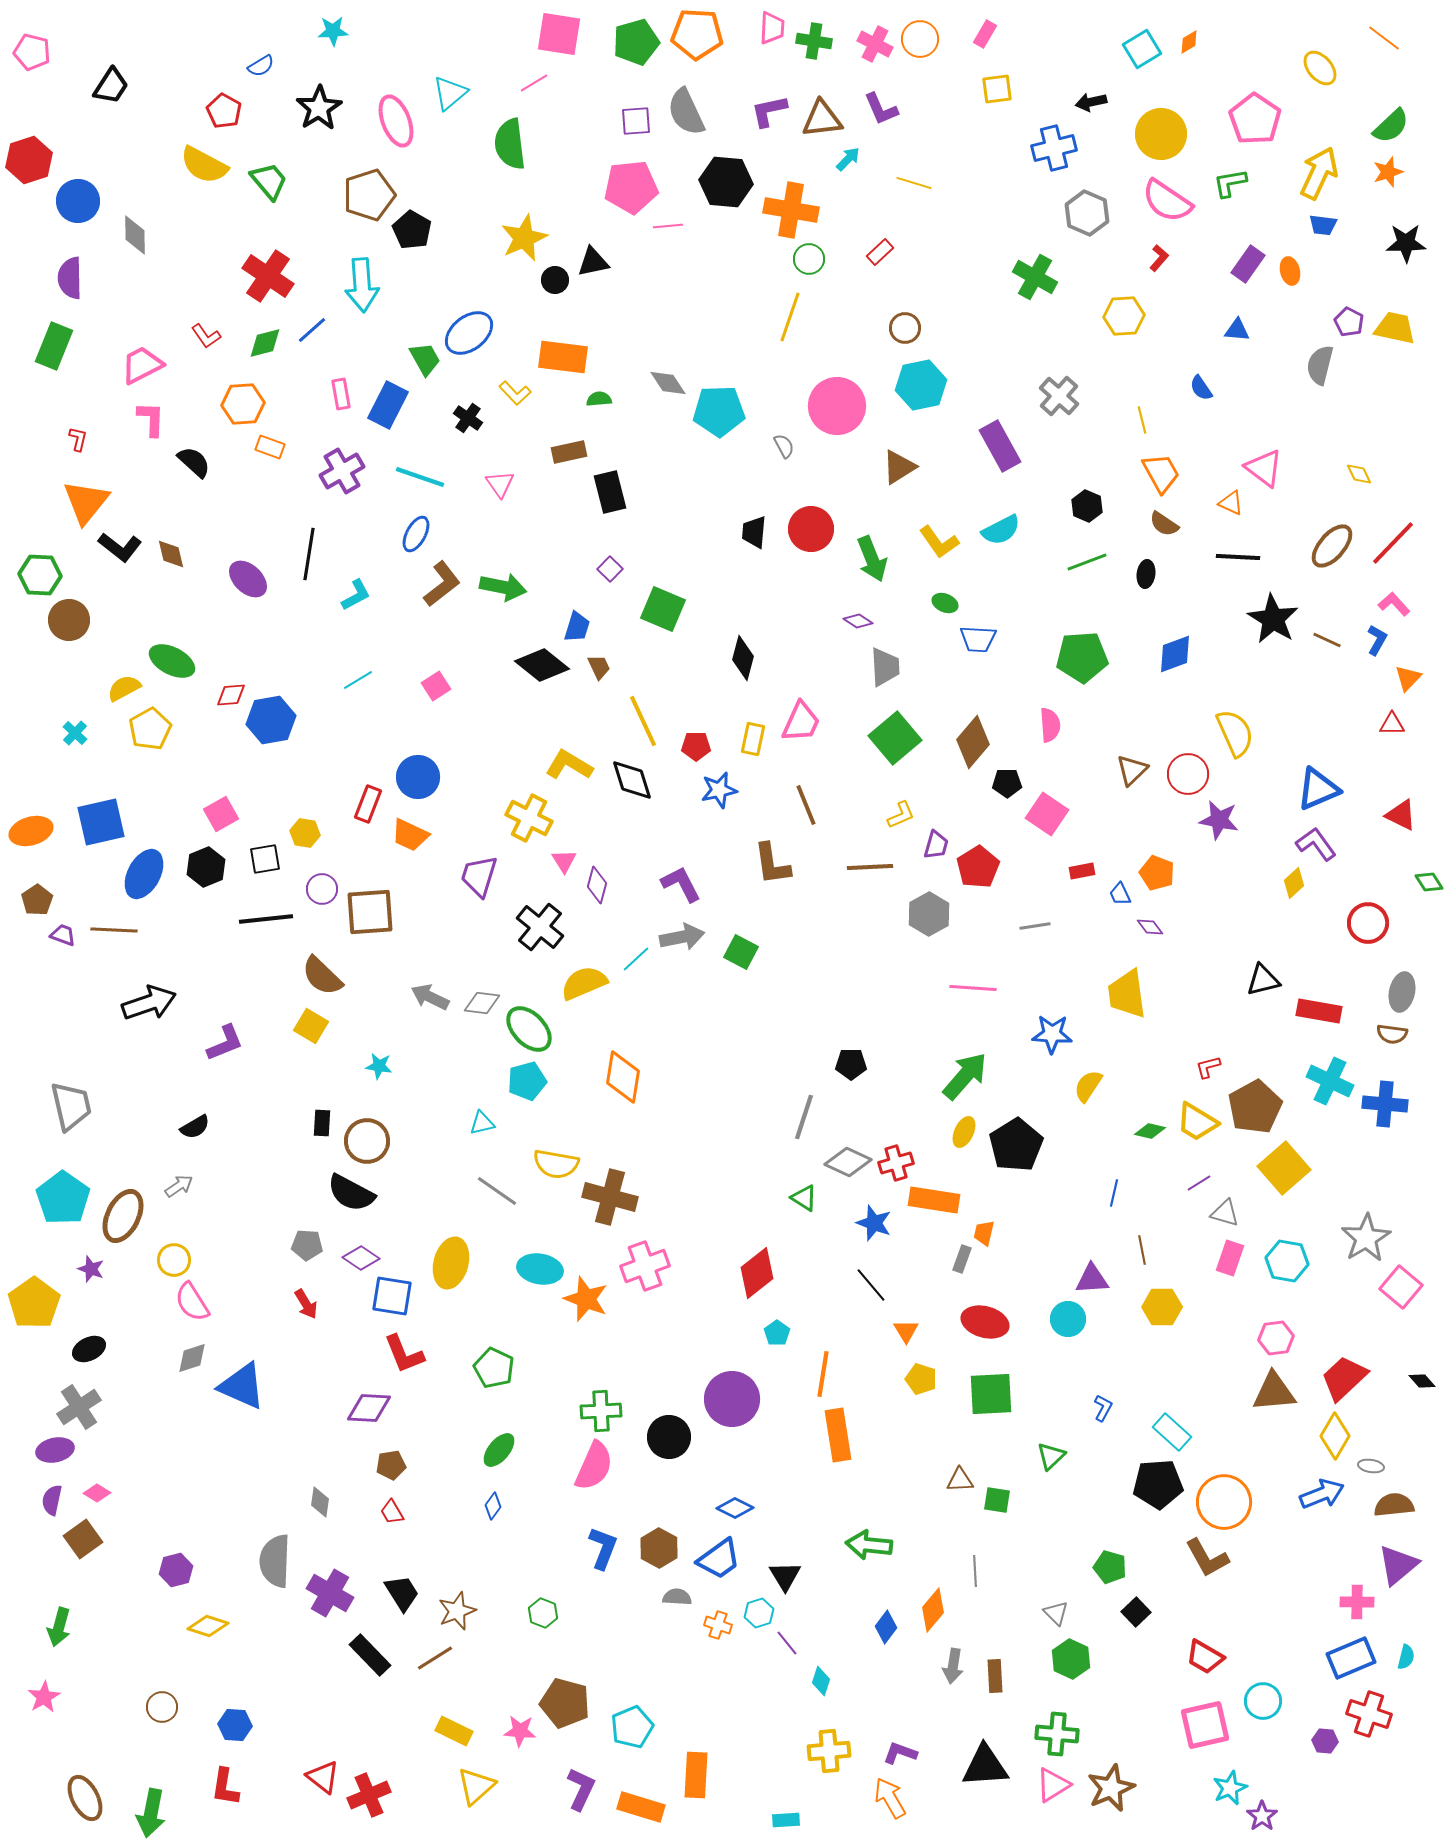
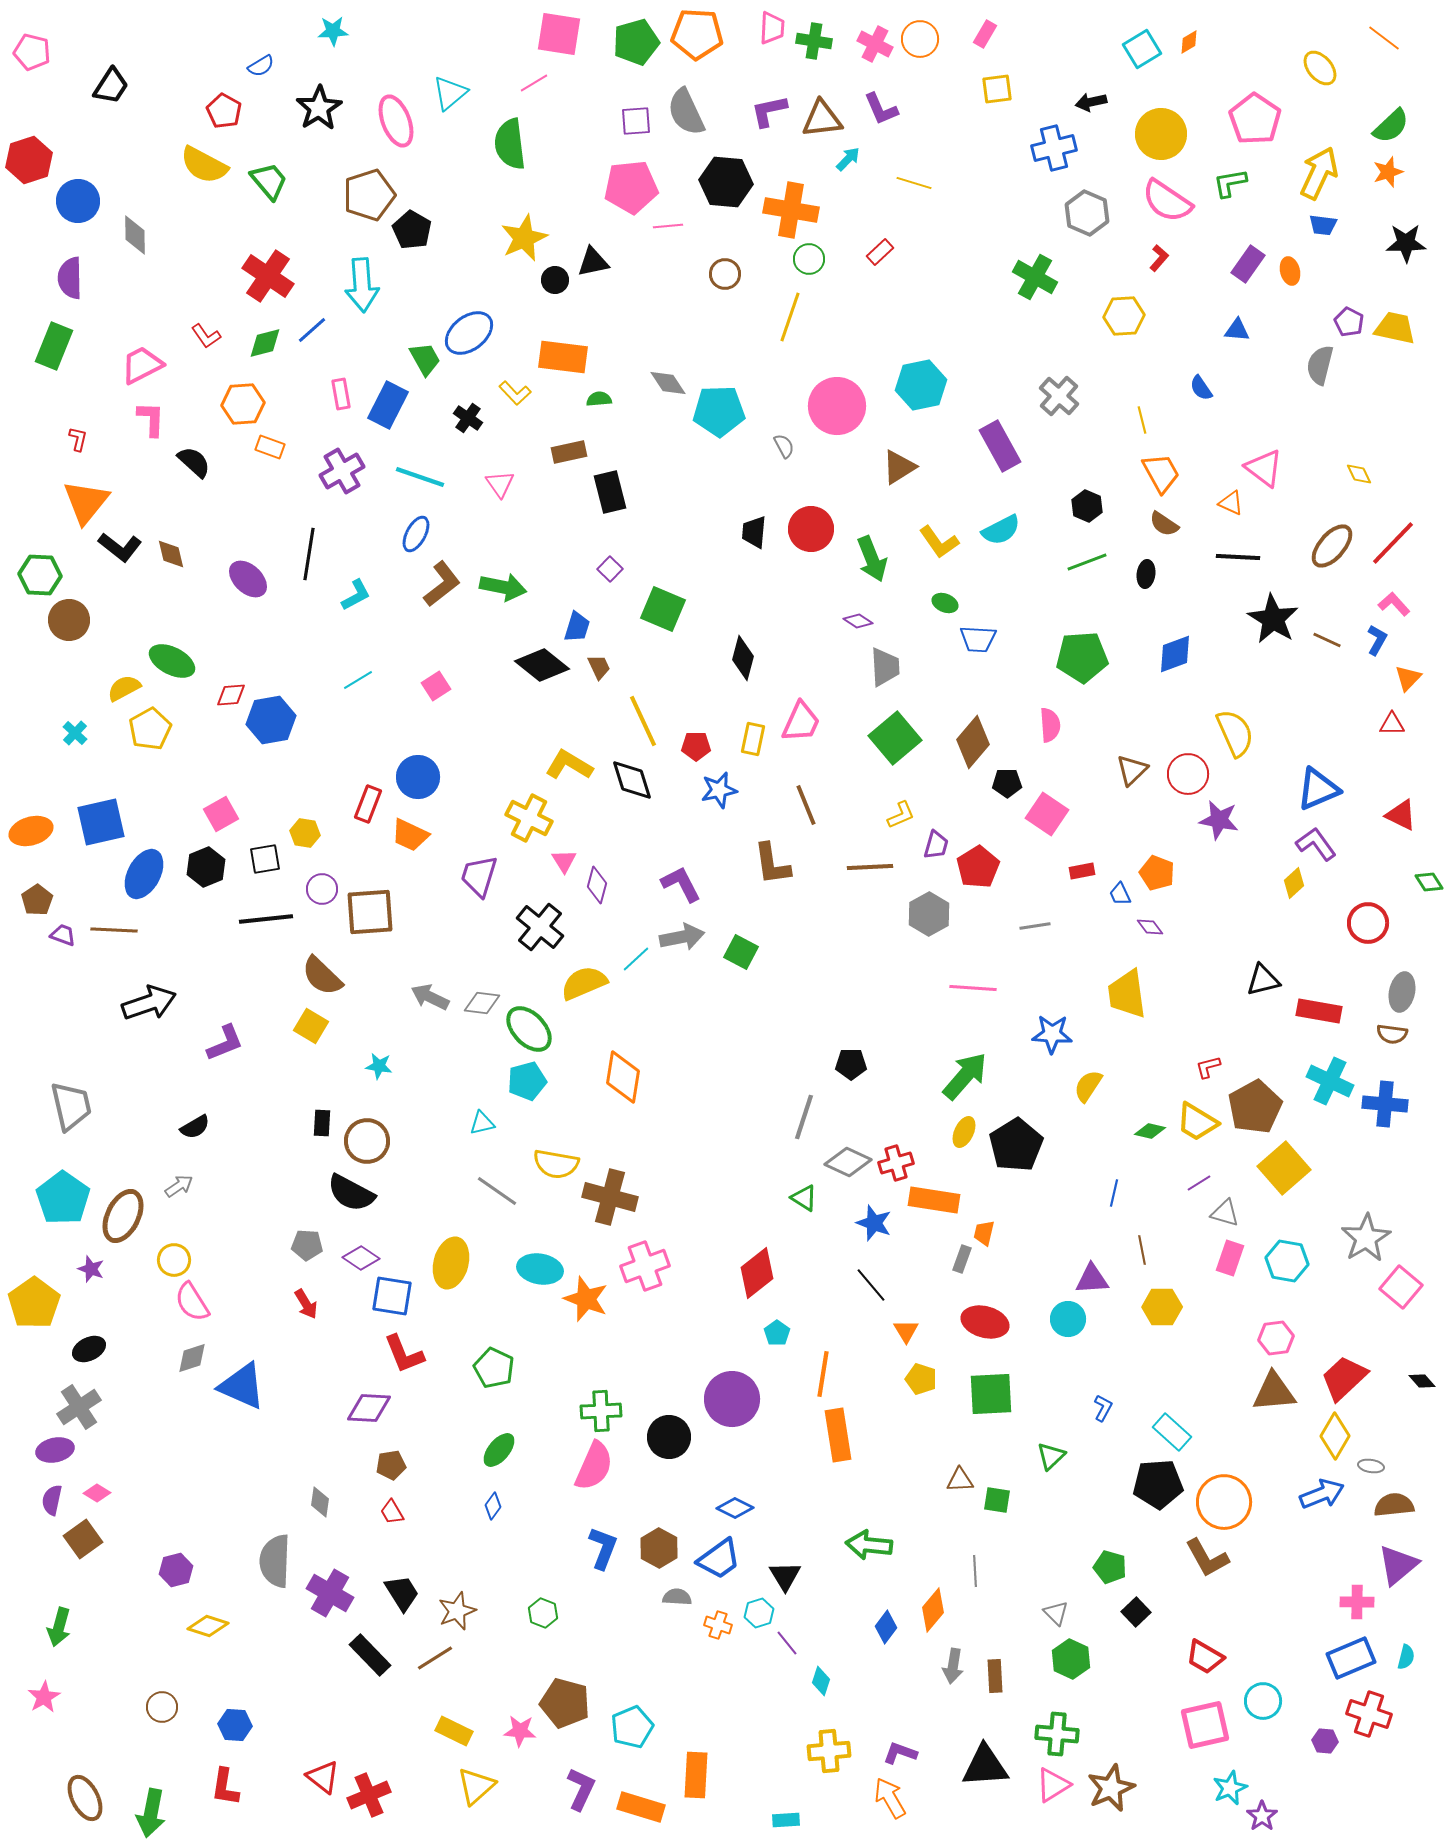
brown circle at (905, 328): moved 180 px left, 54 px up
